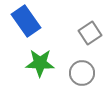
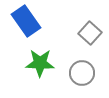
gray square: rotated 15 degrees counterclockwise
